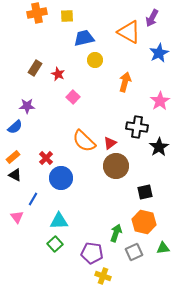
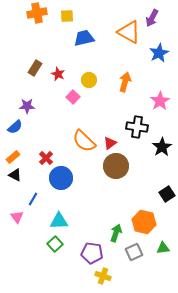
yellow circle: moved 6 px left, 20 px down
black star: moved 3 px right
black square: moved 22 px right, 2 px down; rotated 21 degrees counterclockwise
